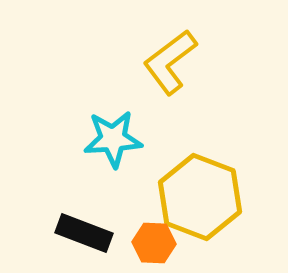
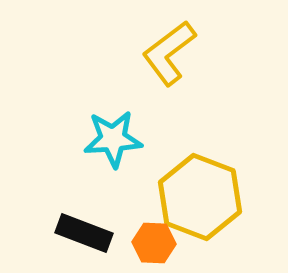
yellow L-shape: moved 1 px left, 9 px up
